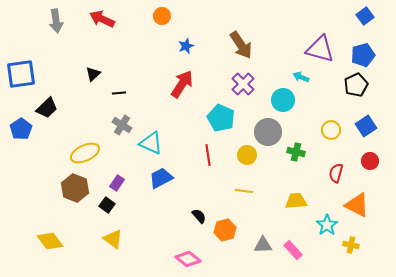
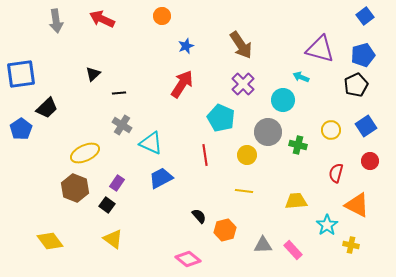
green cross at (296, 152): moved 2 px right, 7 px up
red line at (208, 155): moved 3 px left
